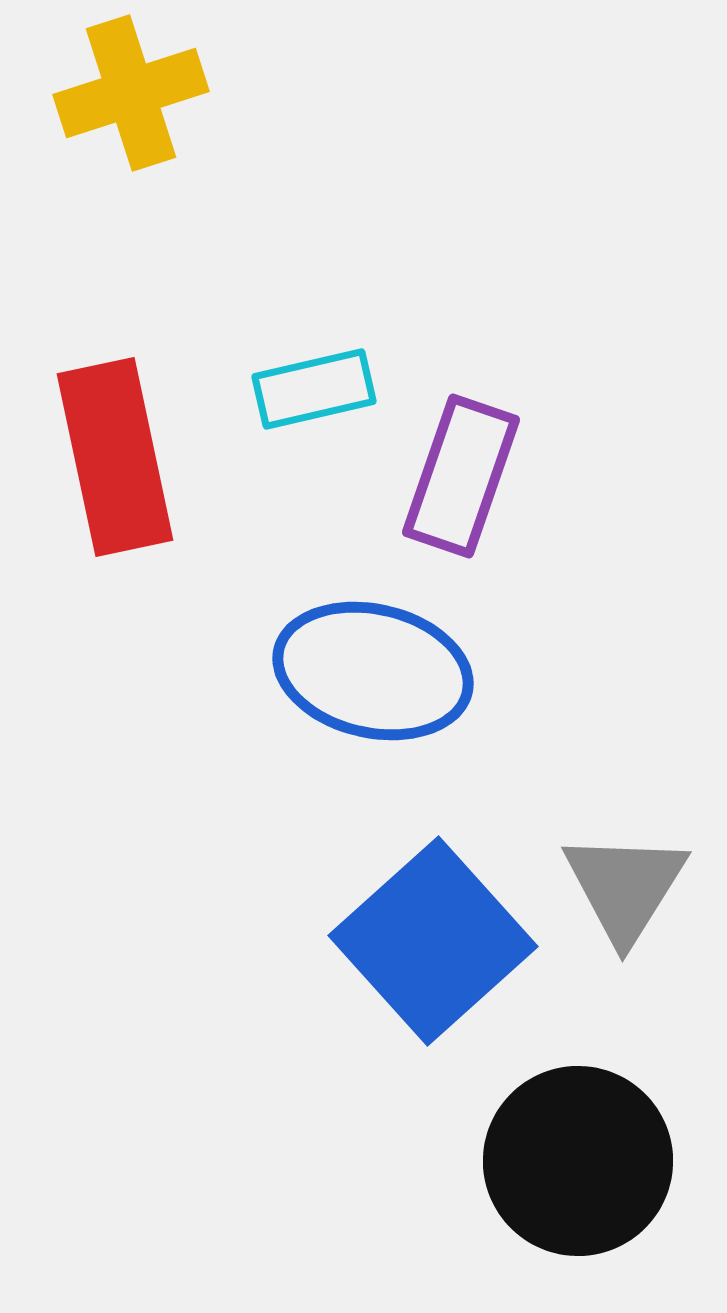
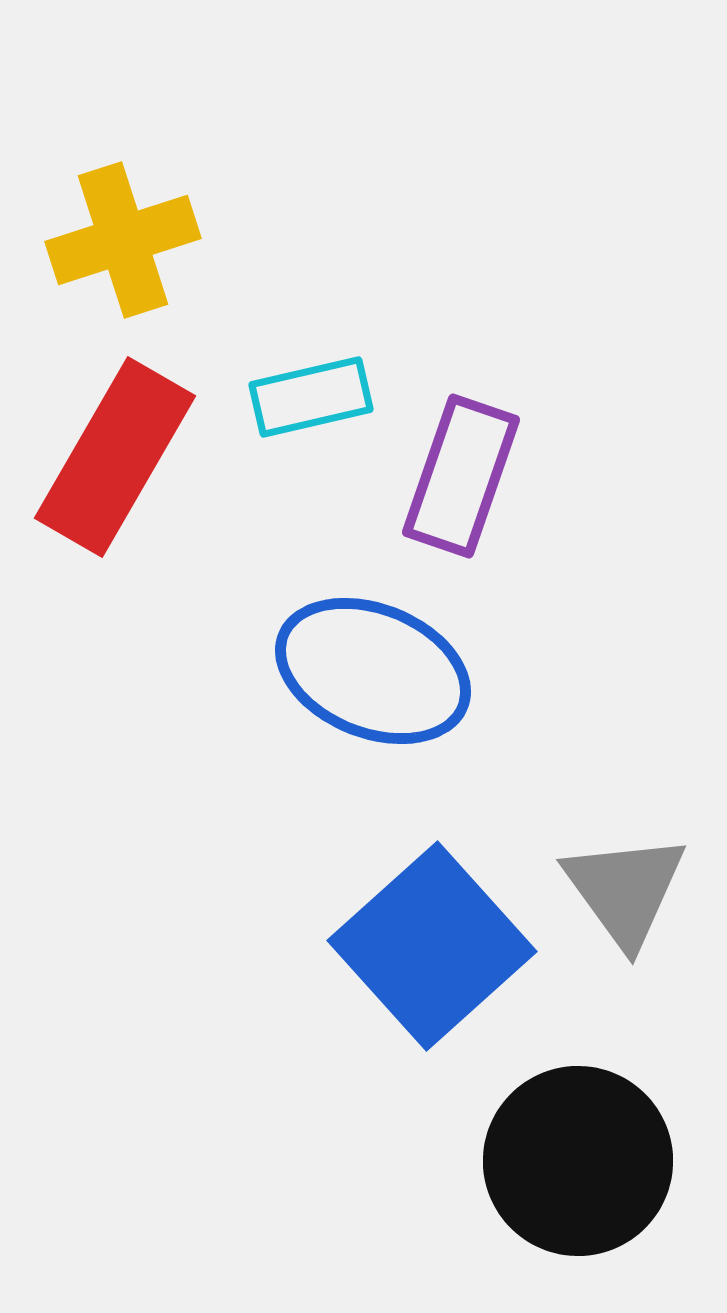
yellow cross: moved 8 px left, 147 px down
cyan rectangle: moved 3 px left, 8 px down
red rectangle: rotated 42 degrees clockwise
blue ellipse: rotated 9 degrees clockwise
gray triangle: moved 3 px down; rotated 8 degrees counterclockwise
blue square: moved 1 px left, 5 px down
